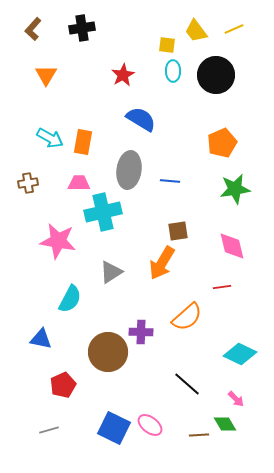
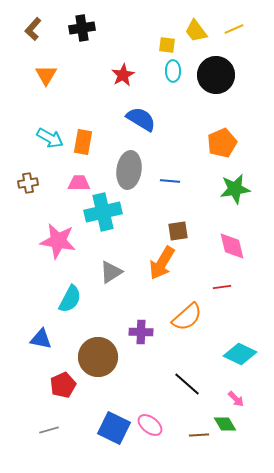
brown circle: moved 10 px left, 5 px down
